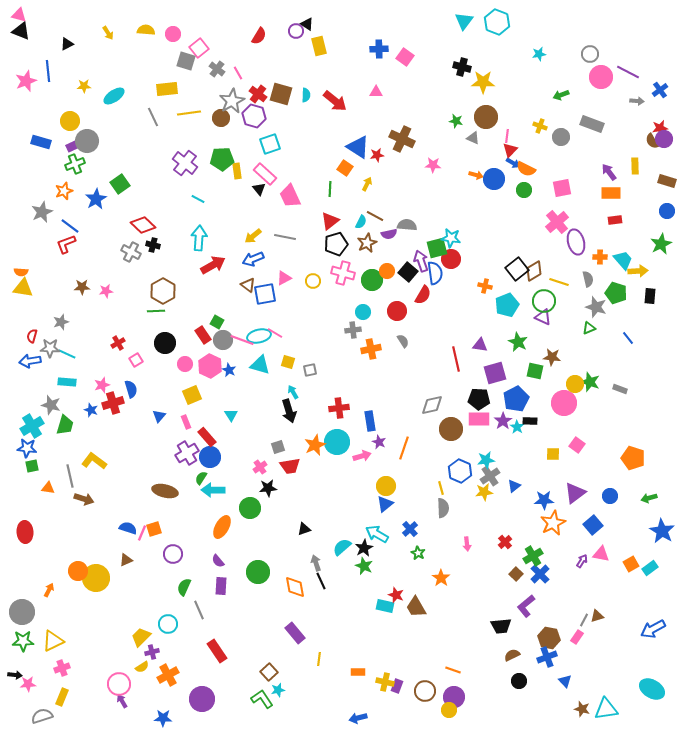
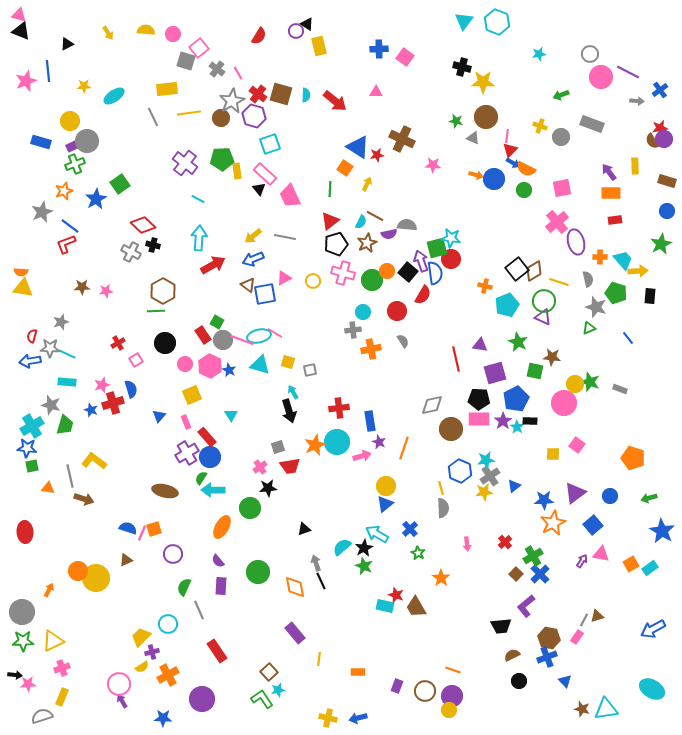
yellow cross at (385, 682): moved 57 px left, 36 px down
purple circle at (454, 697): moved 2 px left, 1 px up
